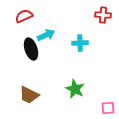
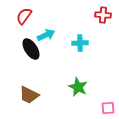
red semicircle: rotated 30 degrees counterclockwise
black ellipse: rotated 15 degrees counterclockwise
green star: moved 3 px right, 2 px up
